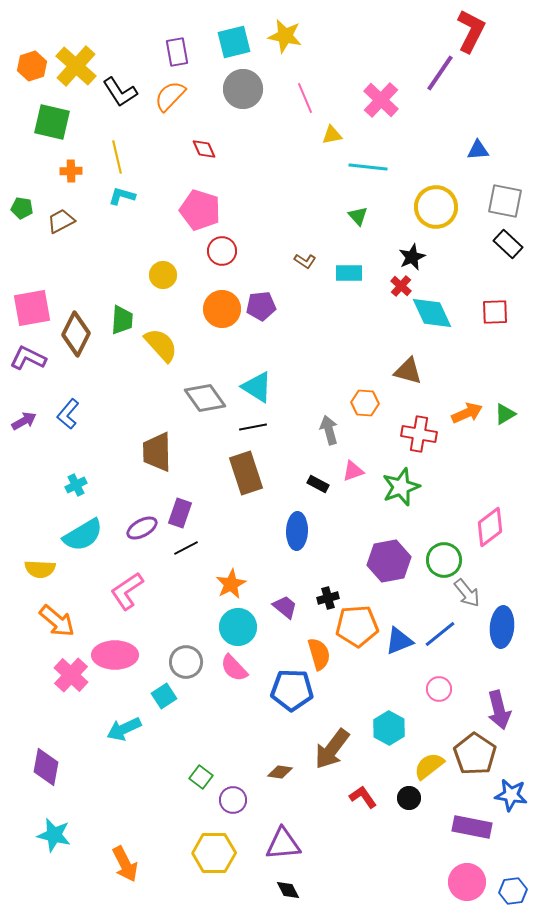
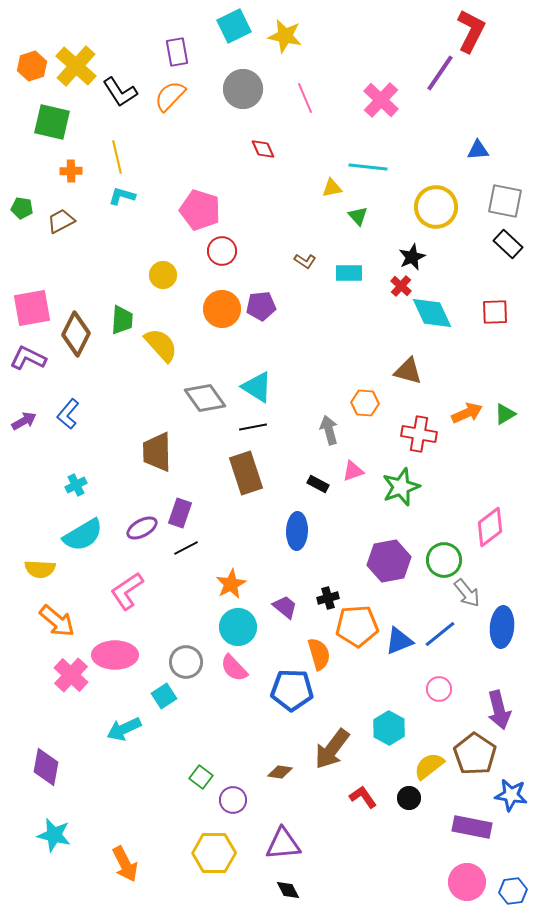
cyan square at (234, 42): moved 16 px up; rotated 12 degrees counterclockwise
yellow triangle at (332, 135): moved 53 px down
red diamond at (204, 149): moved 59 px right
